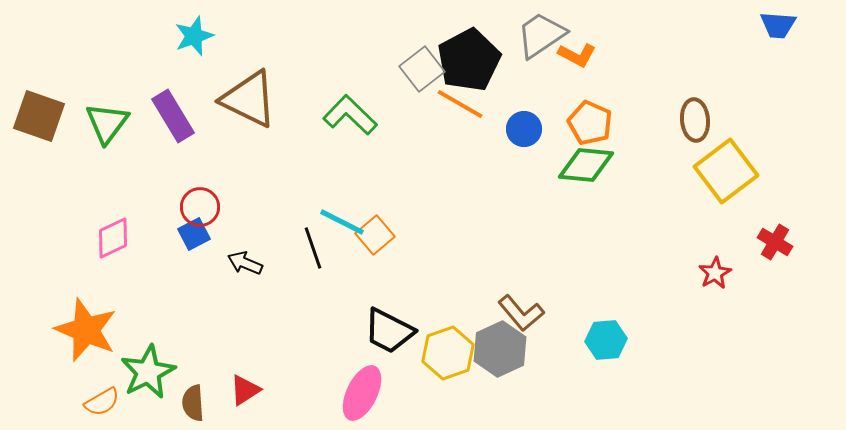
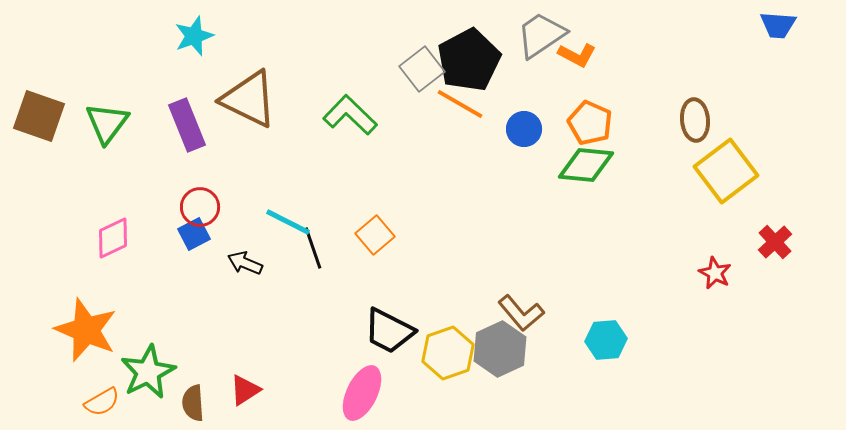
purple rectangle: moved 14 px right, 9 px down; rotated 9 degrees clockwise
cyan line: moved 54 px left
red cross: rotated 16 degrees clockwise
red star: rotated 16 degrees counterclockwise
